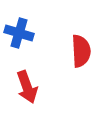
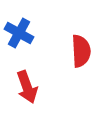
blue cross: rotated 12 degrees clockwise
